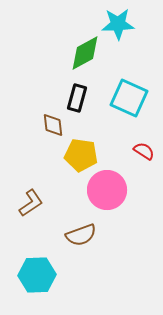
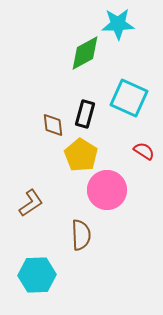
black rectangle: moved 8 px right, 16 px down
yellow pentagon: rotated 24 degrees clockwise
brown semicircle: rotated 72 degrees counterclockwise
